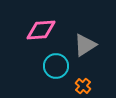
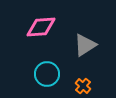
pink diamond: moved 3 px up
cyan circle: moved 9 px left, 8 px down
